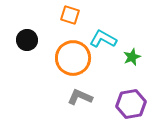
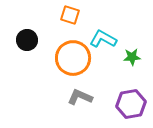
green star: rotated 18 degrees clockwise
